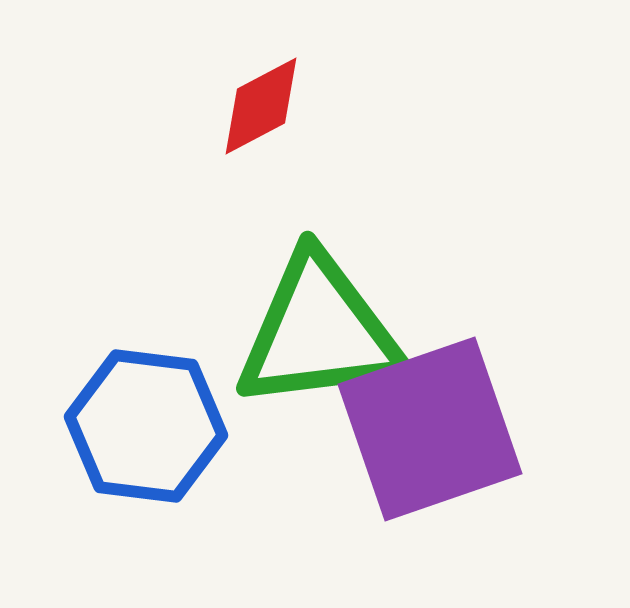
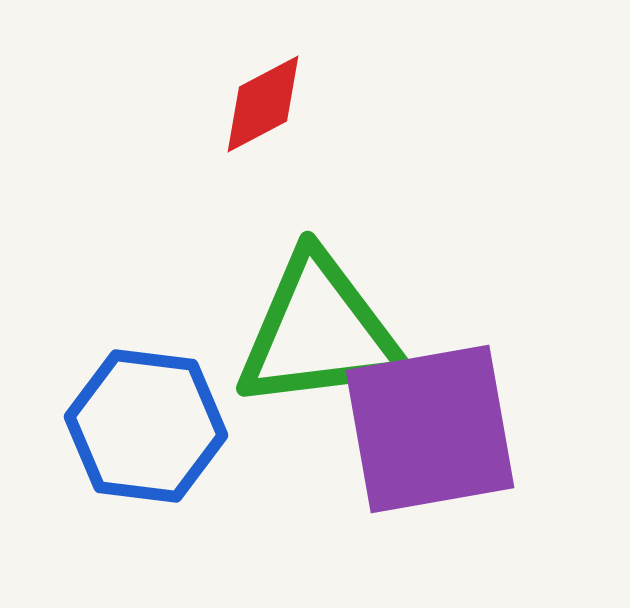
red diamond: moved 2 px right, 2 px up
purple square: rotated 9 degrees clockwise
